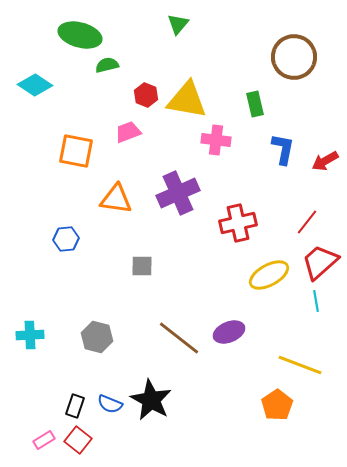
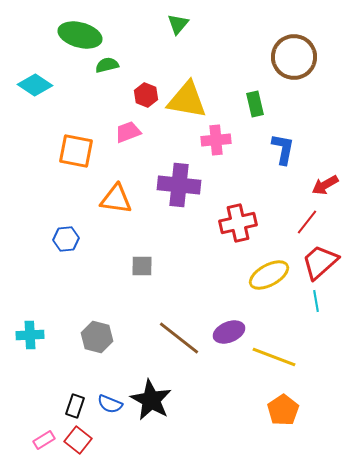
pink cross: rotated 12 degrees counterclockwise
red arrow: moved 24 px down
purple cross: moved 1 px right, 8 px up; rotated 30 degrees clockwise
yellow line: moved 26 px left, 8 px up
orange pentagon: moved 6 px right, 5 px down
